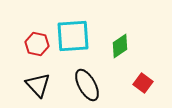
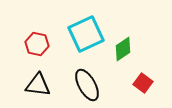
cyan square: moved 13 px right, 2 px up; rotated 21 degrees counterclockwise
green diamond: moved 3 px right, 3 px down
black triangle: rotated 40 degrees counterclockwise
